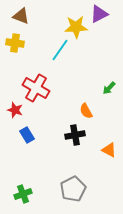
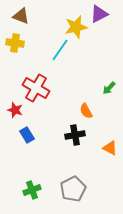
yellow star: rotated 10 degrees counterclockwise
orange triangle: moved 1 px right, 2 px up
green cross: moved 9 px right, 4 px up
